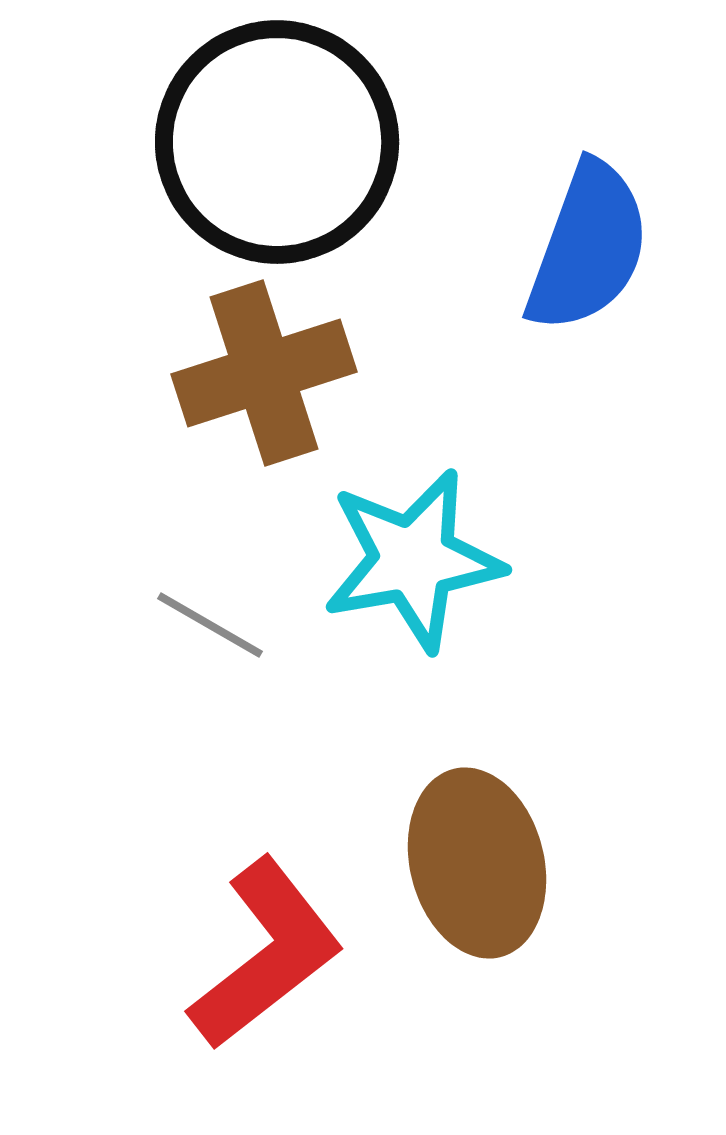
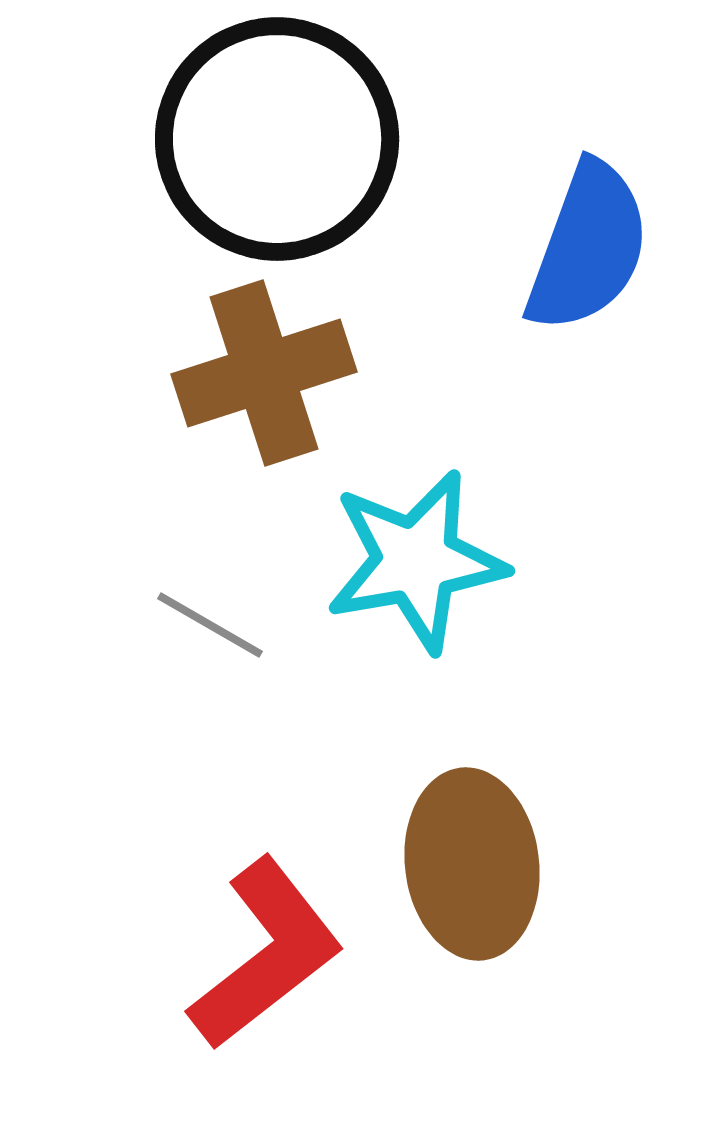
black circle: moved 3 px up
cyan star: moved 3 px right, 1 px down
brown ellipse: moved 5 px left, 1 px down; rotated 7 degrees clockwise
